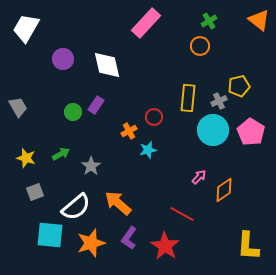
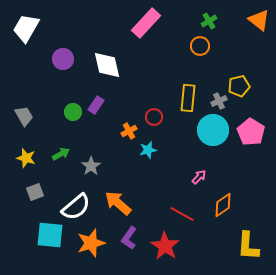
gray trapezoid: moved 6 px right, 9 px down
orange diamond: moved 1 px left, 15 px down
